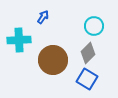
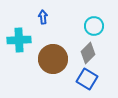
blue arrow: rotated 40 degrees counterclockwise
brown circle: moved 1 px up
